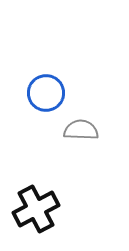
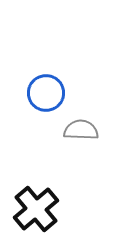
black cross: rotated 12 degrees counterclockwise
